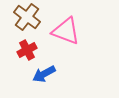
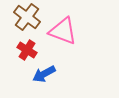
pink triangle: moved 3 px left
red cross: rotated 30 degrees counterclockwise
